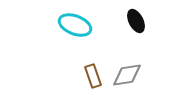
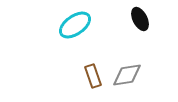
black ellipse: moved 4 px right, 2 px up
cyan ellipse: rotated 56 degrees counterclockwise
